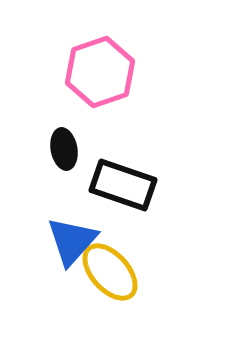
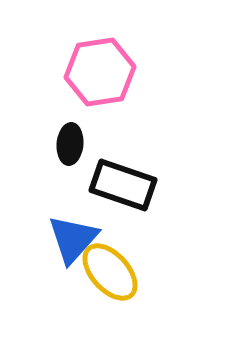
pink hexagon: rotated 10 degrees clockwise
black ellipse: moved 6 px right, 5 px up; rotated 15 degrees clockwise
blue triangle: moved 1 px right, 2 px up
